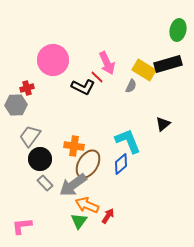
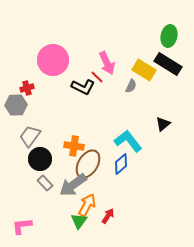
green ellipse: moved 9 px left, 6 px down
black rectangle: rotated 48 degrees clockwise
cyan L-shape: rotated 16 degrees counterclockwise
orange arrow: rotated 95 degrees clockwise
